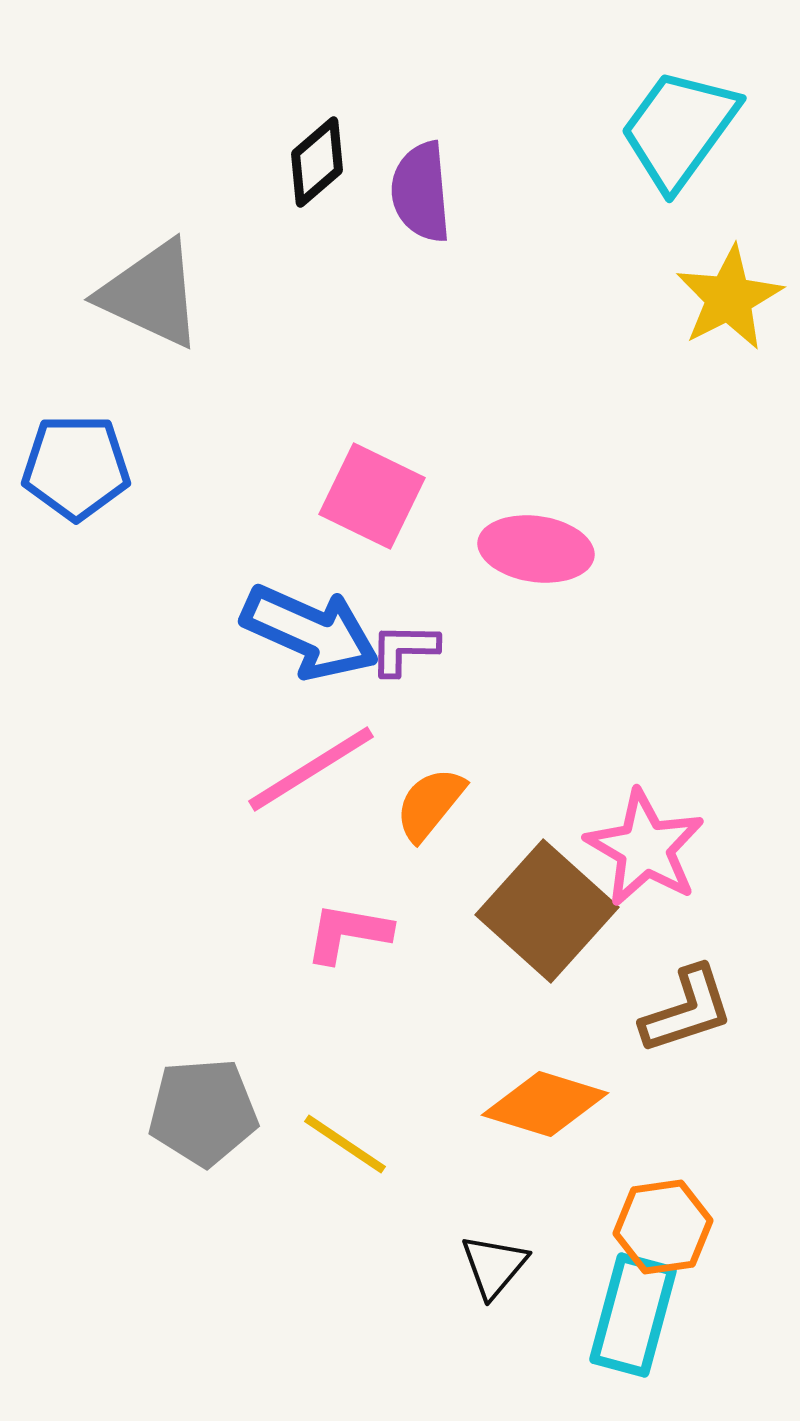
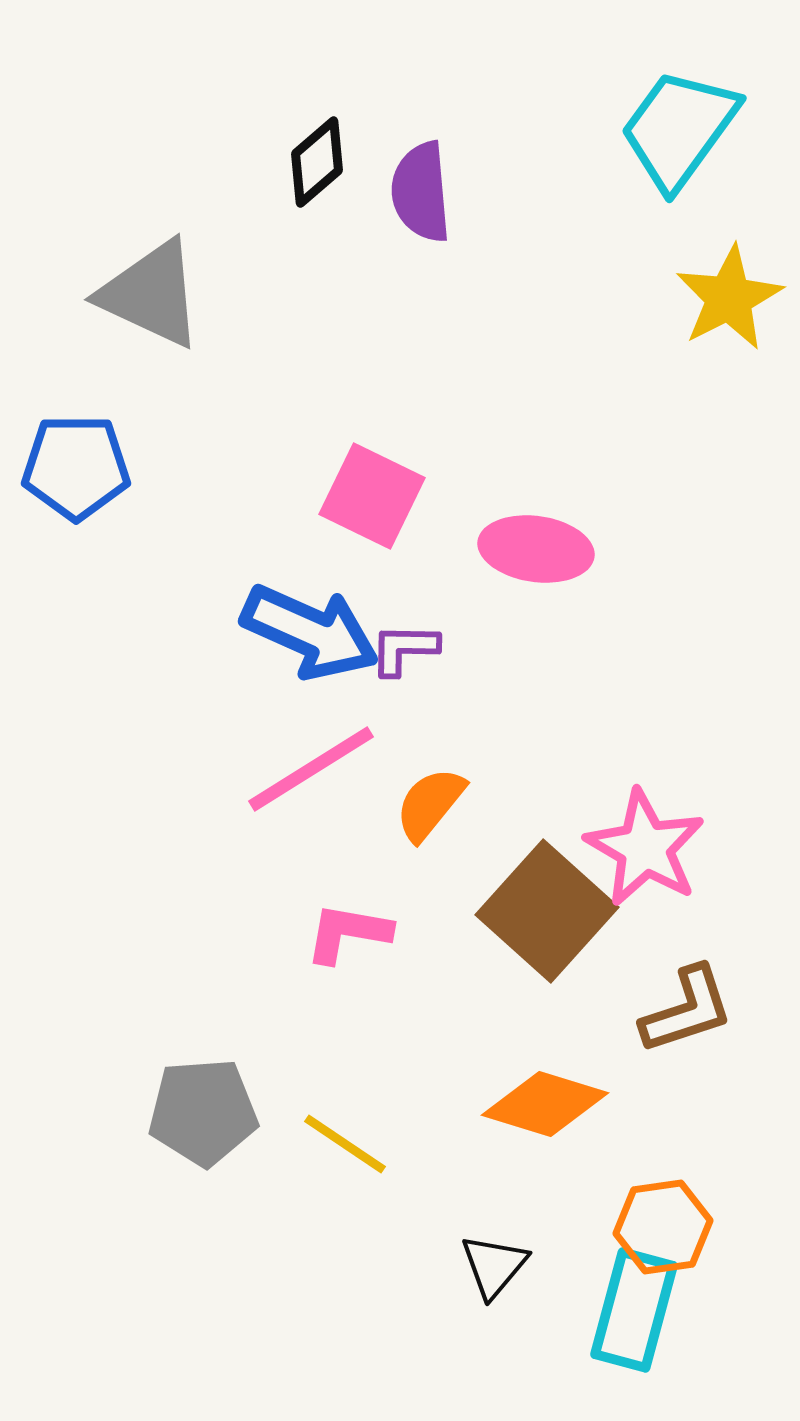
cyan rectangle: moved 1 px right, 5 px up
